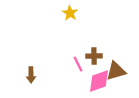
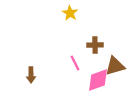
brown cross: moved 1 px right, 11 px up
pink line: moved 3 px left, 1 px up
brown triangle: moved 1 px left, 5 px up
pink diamond: moved 1 px left, 1 px up
